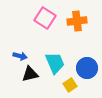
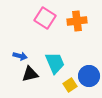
blue circle: moved 2 px right, 8 px down
